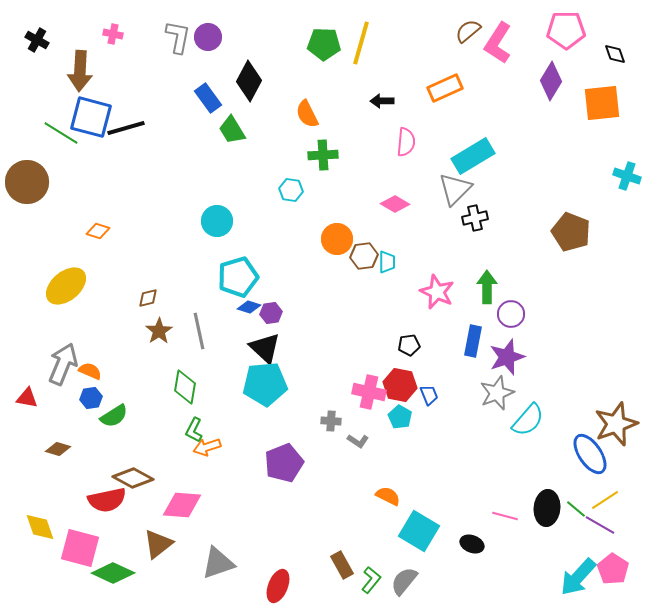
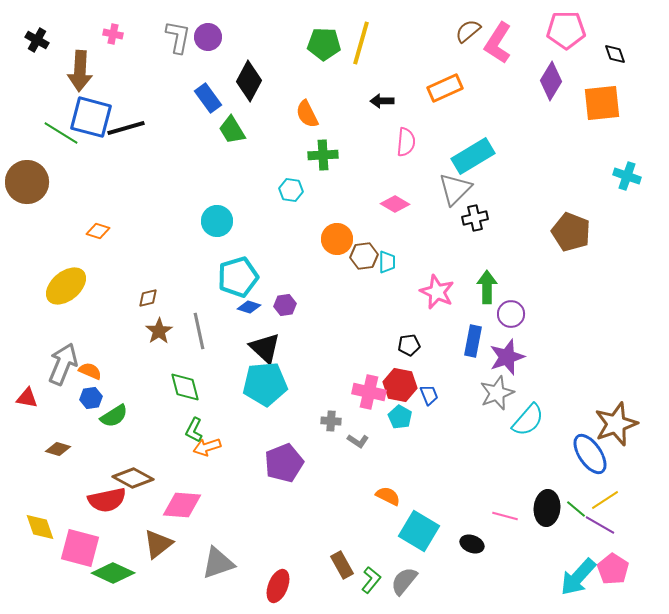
purple hexagon at (271, 313): moved 14 px right, 8 px up
green diamond at (185, 387): rotated 24 degrees counterclockwise
